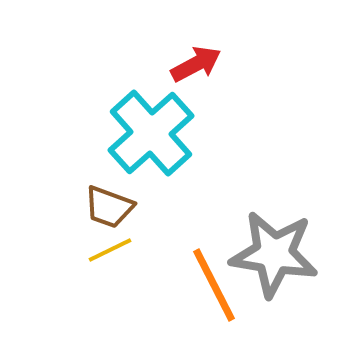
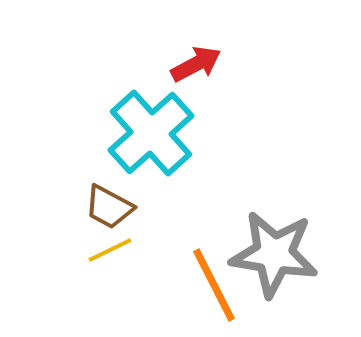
brown trapezoid: rotated 8 degrees clockwise
